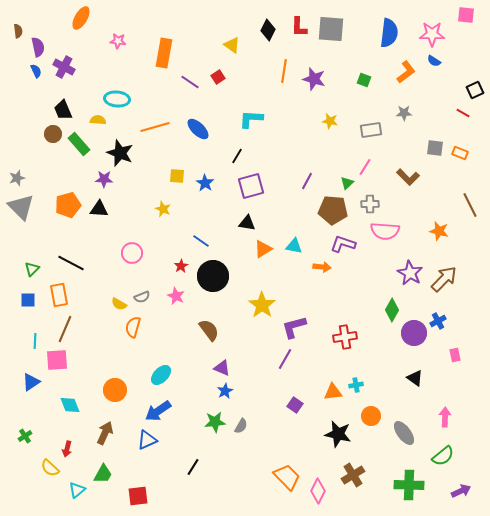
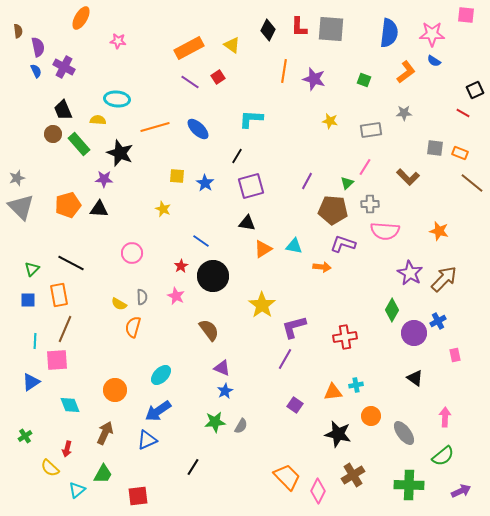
orange rectangle at (164, 53): moved 25 px right, 5 px up; rotated 52 degrees clockwise
brown line at (470, 205): moved 2 px right, 22 px up; rotated 25 degrees counterclockwise
gray semicircle at (142, 297): rotated 70 degrees counterclockwise
